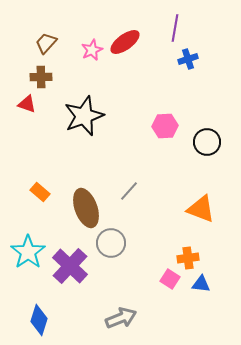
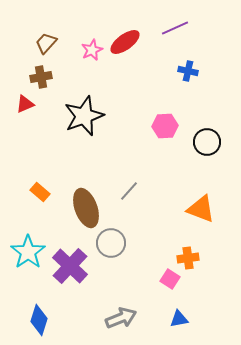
purple line: rotated 56 degrees clockwise
blue cross: moved 12 px down; rotated 30 degrees clockwise
brown cross: rotated 10 degrees counterclockwise
red triangle: moved 2 px left; rotated 42 degrees counterclockwise
blue triangle: moved 22 px left, 35 px down; rotated 18 degrees counterclockwise
